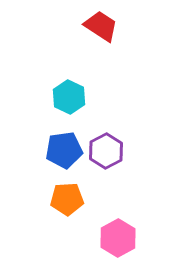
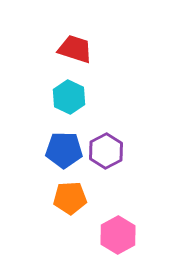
red trapezoid: moved 26 px left, 23 px down; rotated 15 degrees counterclockwise
blue pentagon: rotated 9 degrees clockwise
orange pentagon: moved 3 px right, 1 px up
pink hexagon: moved 3 px up
